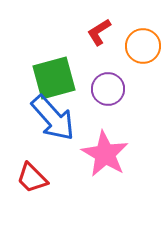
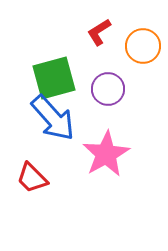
pink star: moved 1 px right; rotated 12 degrees clockwise
